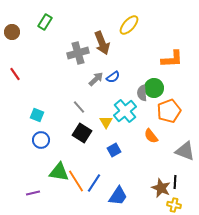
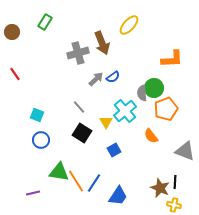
orange pentagon: moved 3 px left, 2 px up
brown star: moved 1 px left
